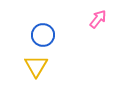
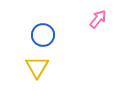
yellow triangle: moved 1 px right, 1 px down
